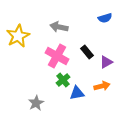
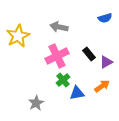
black rectangle: moved 2 px right, 2 px down
pink cross: rotated 35 degrees clockwise
orange arrow: rotated 21 degrees counterclockwise
